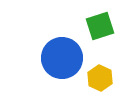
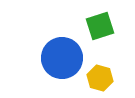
yellow hexagon: rotated 10 degrees counterclockwise
